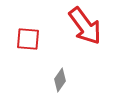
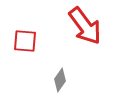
red square: moved 3 px left, 2 px down
